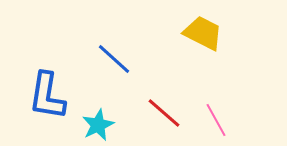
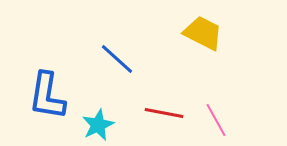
blue line: moved 3 px right
red line: rotated 30 degrees counterclockwise
